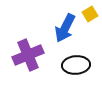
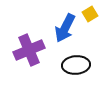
purple cross: moved 1 px right, 5 px up
